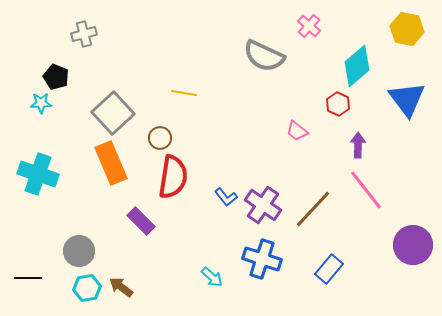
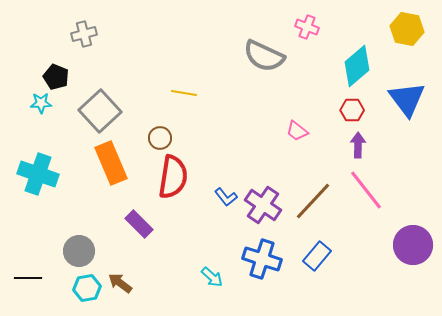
pink cross: moved 2 px left, 1 px down; rotated 20 degrees counterclockwise
red hexagon: moved 14 px right, 6 px down; rotated 25 degrees counterclockwise
gray square: moved 13 px left, 2 px up
brown line: moved 8 px up
purple rectangle: moved 2 px left, 3 px down
blue rectangle: moved 12 px left, 13 px up
brown arrow: moved 1 px left, 4 px up
